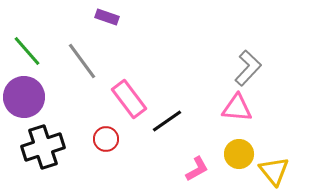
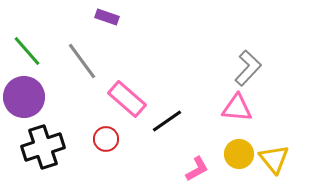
pink rectangle: moved 2 px left; rotated 12 degrees counterclockwise
yellow triangle: moved 12 px up
